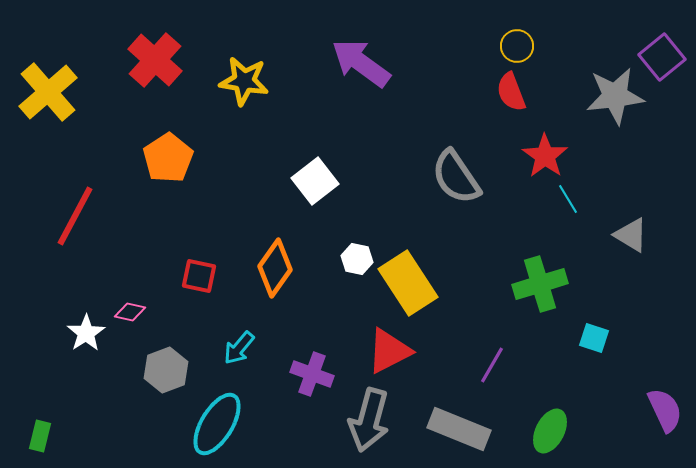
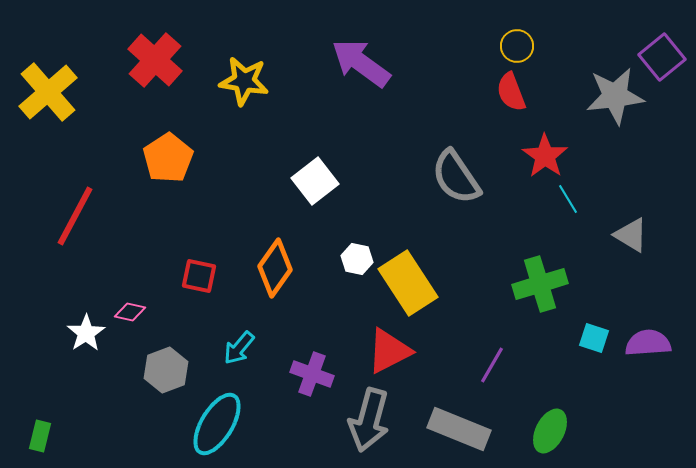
purple semicircle: moved 17 px left, 67 px up; rotated 69 degrees counterclockwise
